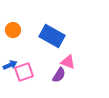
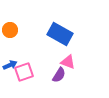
orange circle: moved 3 px left
blue rectangle: moved 8 px right, 2 px up
